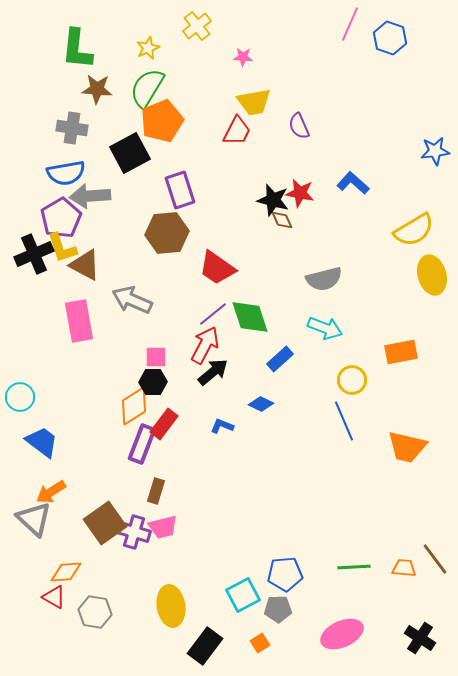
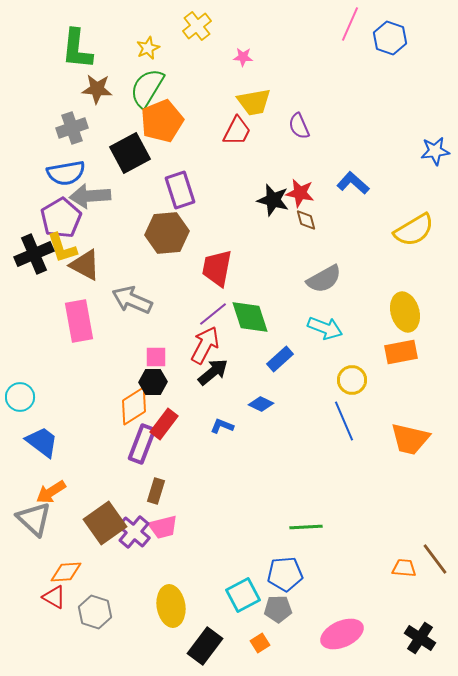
gray cross at (72, 128): rotated 28 degrees counterclockwise
brown diamond at (282, 220): moved 24 px right; rotated 10 degrees clockwise
red trapezoid at (217, 268): rotated 66 degrees clockwise
yellow ellipse at (432, 275): moved 27 px left, 37 px down
gray semicircle at (324, 279): rotated 15 degrees counterclockwise
orange trapezoid at (407, 447): moved 3 px right, 8 px up
purple cross at (134, 532): rotated 24 degrees clockwise
green line at (354, 567): moved 48 px left, 40 px up
gray hexagon at (95, 612): rotated 8 degrees clockwise
